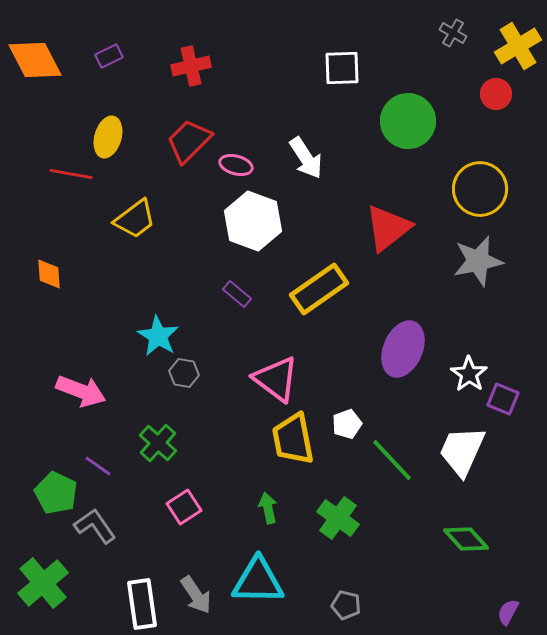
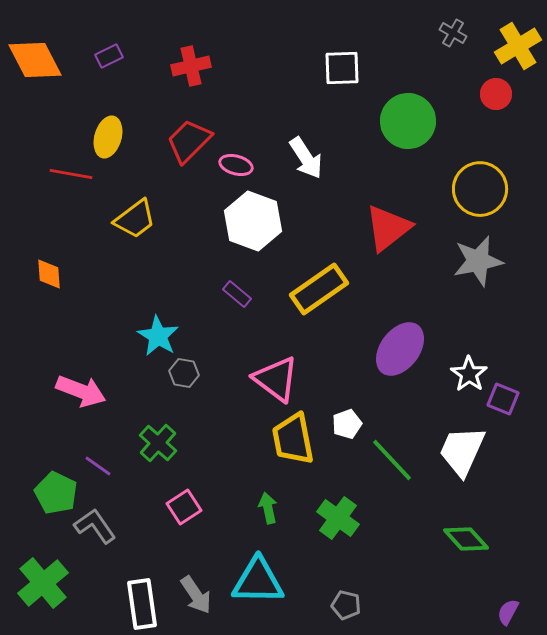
purple ellipse at (403, 349): moved 3 px left; rotated 14 degrees clockwise
